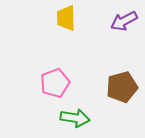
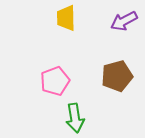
pink pentagon: moved 2 px up
brown pentagon: moved 5 px left, 11 px up
green arrow: rotated 72 degrees clockwise
